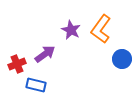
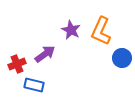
orange L-shape: moved 2 px down; rotated 12 degrees counterclockwise
blue circle: moved 1 px up
blue rectangle: moved 2 px left
